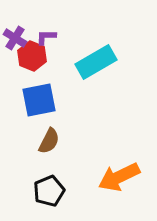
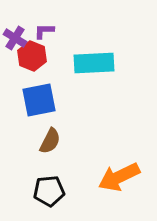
purple L-shape: moved 2 px left, 6 px up
cyan rectangle: moved 2 px left, 1 px down; rotated 27 degrees clockwise
brown semicircle: moved 1 px right
black pentagon: rotated 16 degrees clockwise
